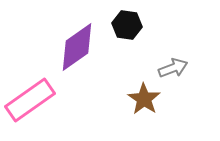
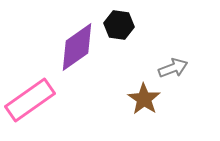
black hexagon: moved 8 px left
